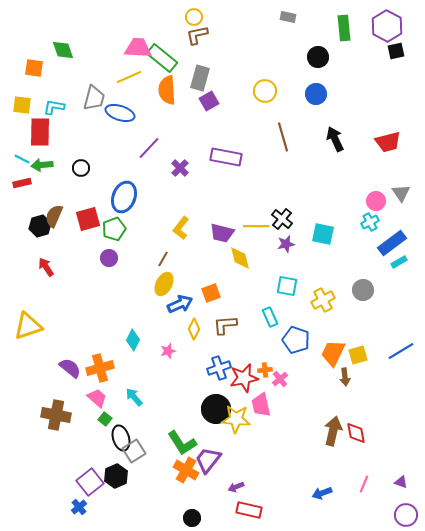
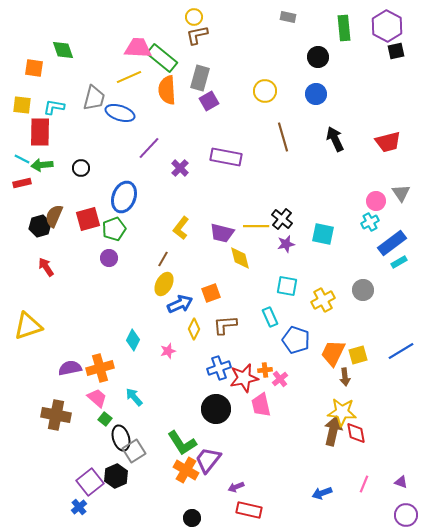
purple semicircle at (70, 368): rotated 50 degrees counterclockwise
yellow star at (236, 419): moved 106 px right, 7 px up
